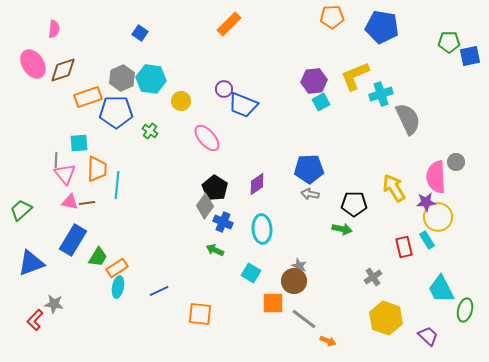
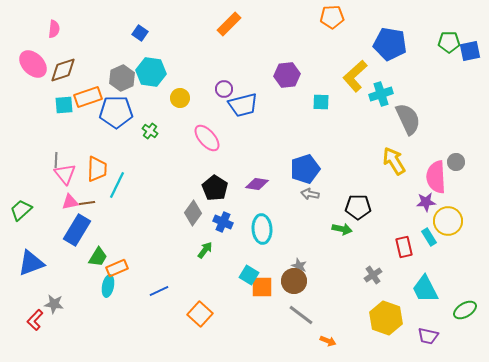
blue pentagon at (382, 27): moved 8 px right, 17 px down
blue square at (470, 56): moved 5 px up
pink ellipse at (33, 64): rotated 12 degrees counterclockwise
yellow L-shape at (355, 76): rotated 20 degrees counterclockwise
cyan hexagon at (151, 79): moved 7 px up
purple hexagon at (314, 81): moved 27 px left, 6 px up
yellow circle at (181, 101): moved 1 px left, 3 px up
cyan square at (321, 102): rotated 30 degrees clockwise
blue trapezoid at (243, 105): rotated 36 degrees counterclockwise
cyan square at (79, 143): moved 15 px left, 38 px up
blue pentagon at (309, 169): moved 4 px left; rotated 16 degrees counterclockwise
purple diamond at (257, 184): rotated 45 degrees clockwise
cyan line at (117, 185): rotated 20 degrees clockwise
yellow arrow at (394, 188): moved 27 px up
pink triangle at (70, 202): rotated 24 degrees counterclockwise
black pentagon at (354, 204): moved 4 px right, 3 px down
gray diamond at (205, 206): moved 12 px left, 7 px down
yellow circle at (438, 217): moved 10 px right, 4 px down
blue rectangle at (73, 240): moved 4 px right, 10 px up
cyan rectangle at (427, 240): moved 2 px right, 3 px up
green arrow at (215, 250): moved 10 px left; rotated 102 degrees clockwise
orange rectangle at (117, 268): rotated 10 degrees clockwise
cyan square at (251, 273): moved 2 px left, 2 px down
gray cross at (373, 277): moved 2 px up
cyan ellipse at (118, 287): moved 10 px left, 1 px up
cyan trapezoid at (441, 289): moved 16 px left
orange square at (273, 303): moved 11 px left, 16 px up
green ellipse at (465, 310): rotated 45 degrees clockwise
orange square at (200, 314): rotated 35 degrees clockwise
gray line at (304, 319): moved 3 px left, 4 px up
purple trapezoid at (428, 336): rotated 150 degrees clockwise
